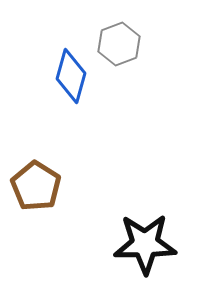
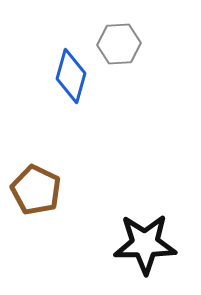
gray hexagon: rotated 18 degrees clockwise
brown pentagon: moved 4 px down; rotated 6 degrees counterclockwise
